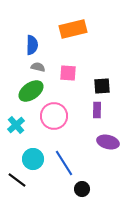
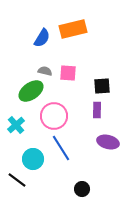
blue semicircle: moved 10 px right, 7 px up; rotated 30 degrees clockwise
gray semicircle: moved 7 px right, 4 px down
blue line: moved 3 px left, 15 px up
